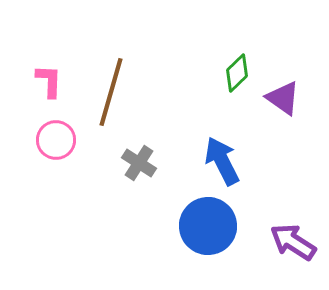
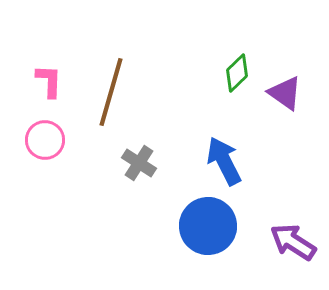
purple triangle: moved 2 px right, 5 px up
pink circle: moved 11 px left
blue arrow: moved 2 px right
